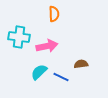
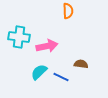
orange semicircle: moved 14 px right, 3 px up
brown semicircle: rotated 16 degrees clockwise
